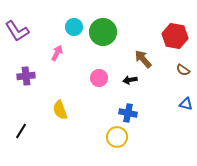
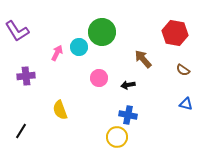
cyan circle: moved 5 px right, 20 px down
green circle: moved 1 px left
red hexagon: moved 3 px up
black arrow: moved 2 px left, 5 px down
blue cross: moved 2 px down
